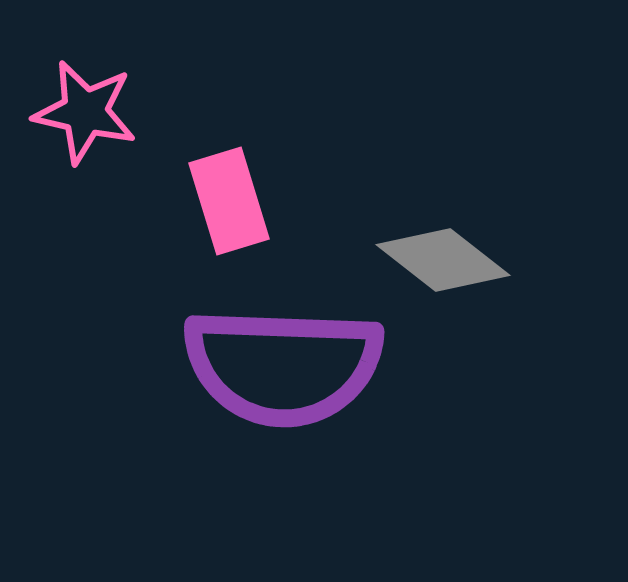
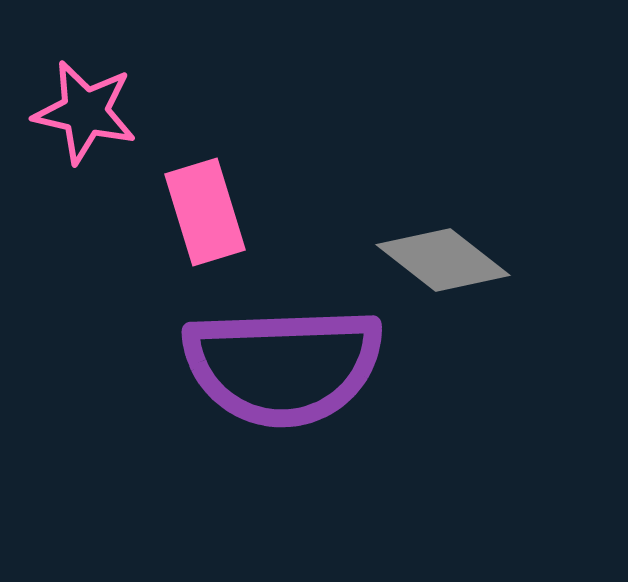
pink rectangle: moved 24 px left, 11 px down
purple semicircle: rotated 4 degrees counterclockwise
